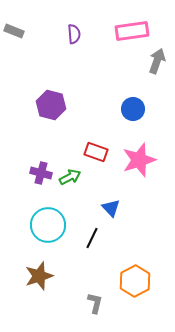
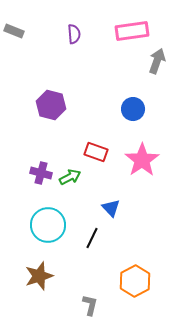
pink star: moved 3 px right; rotated 16 degrees counterclockwise
gray L-shape: moved 5 px left, 2 px down
